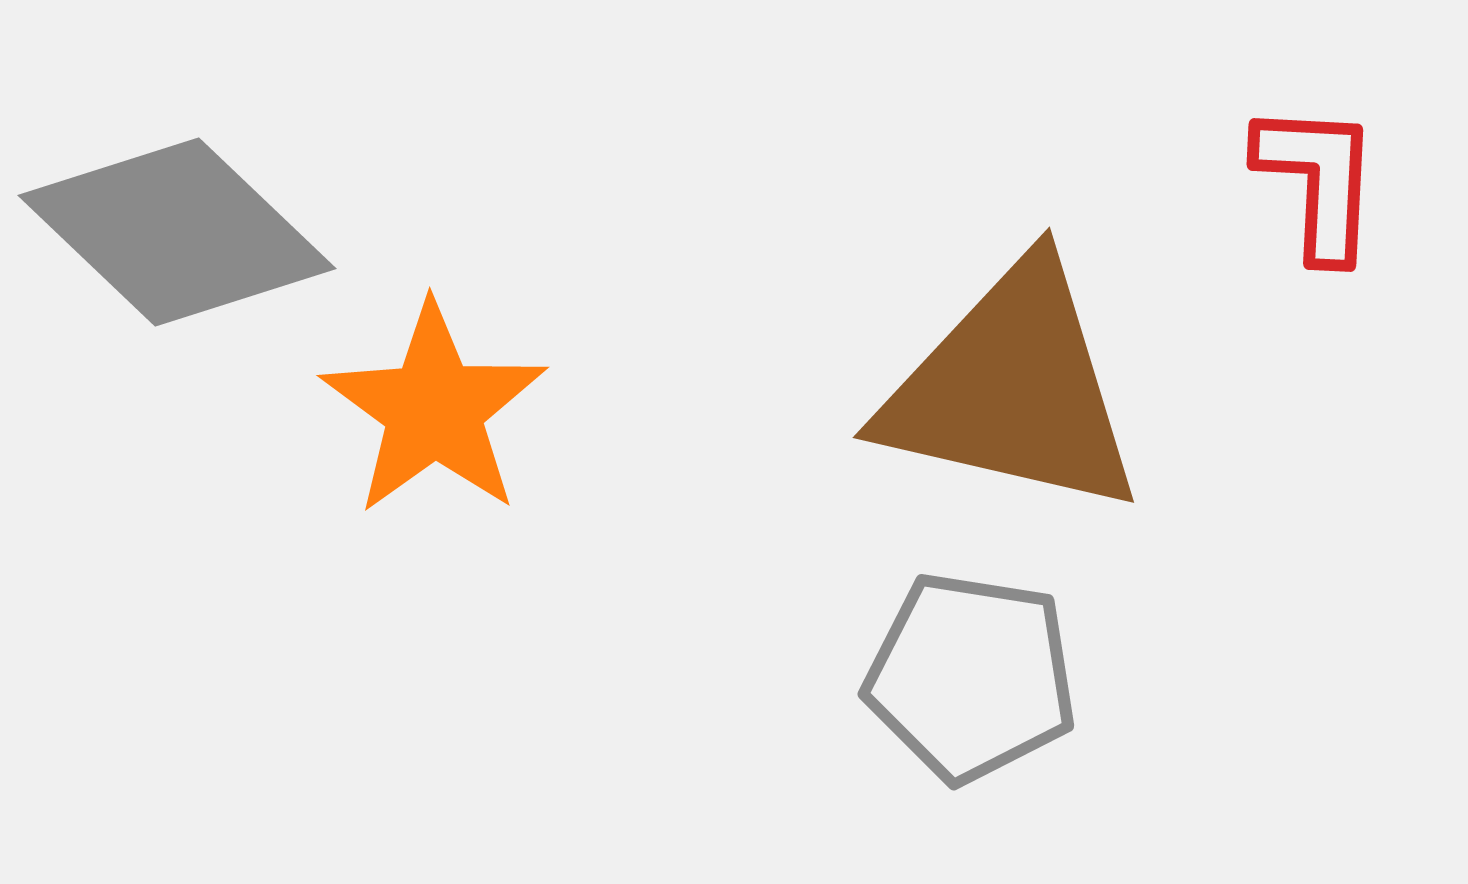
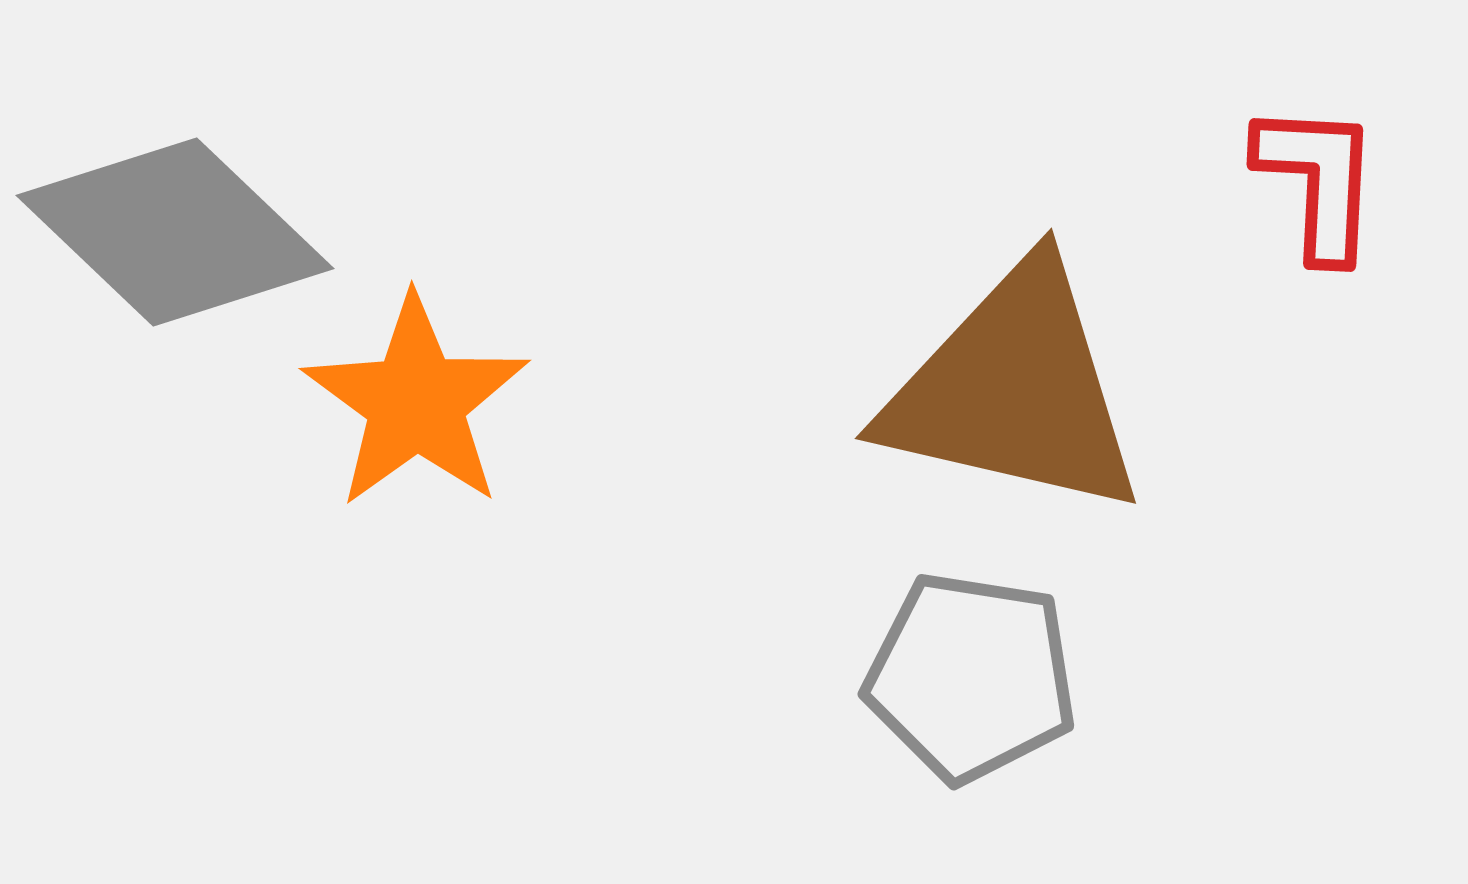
gray diamond: moved 2 px left
brown triangle: moved 2 px right, 1 px down
orange star: moved 18 px left, 7 px up
